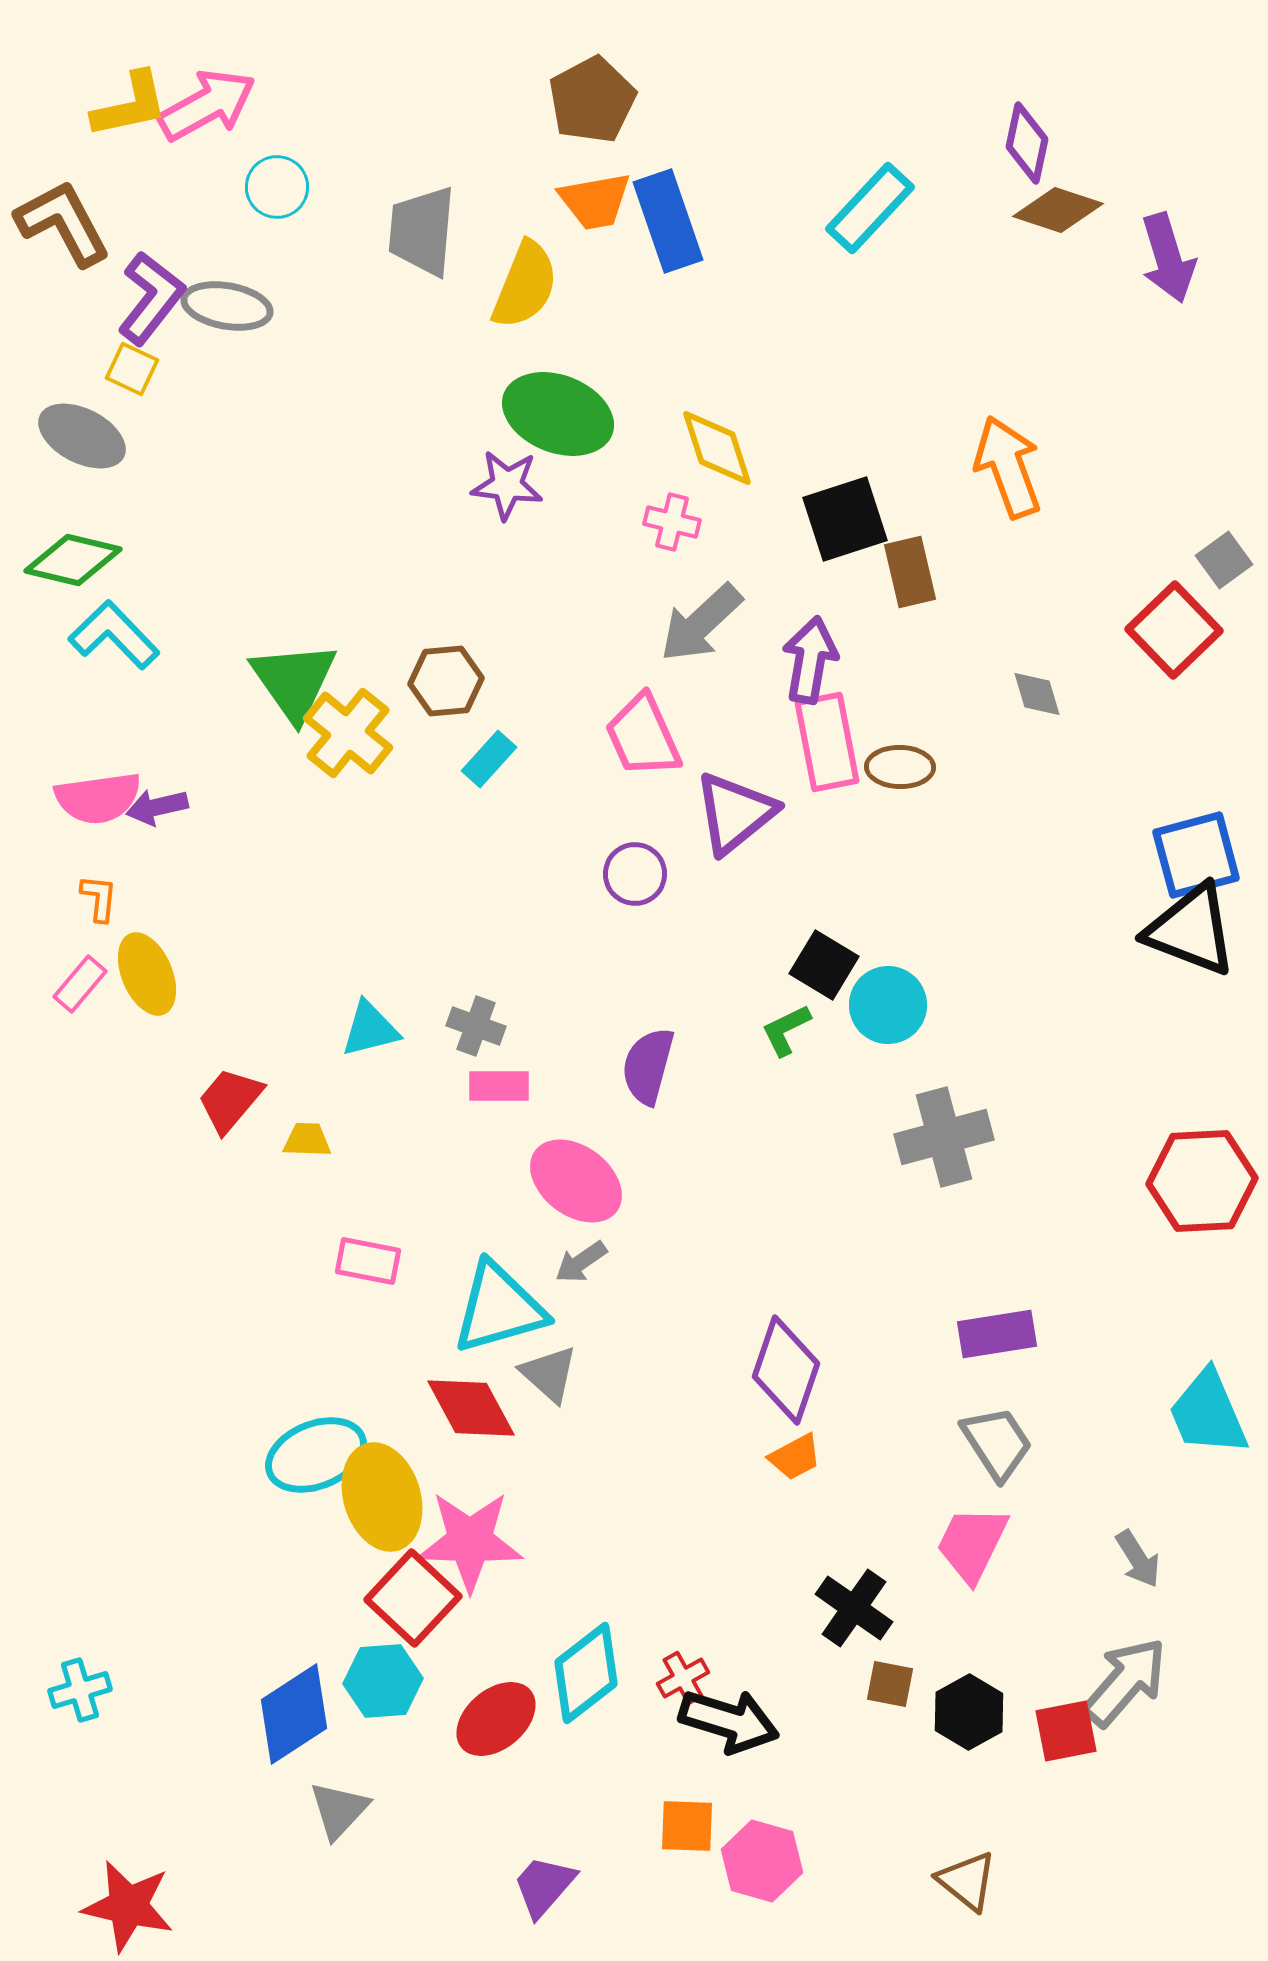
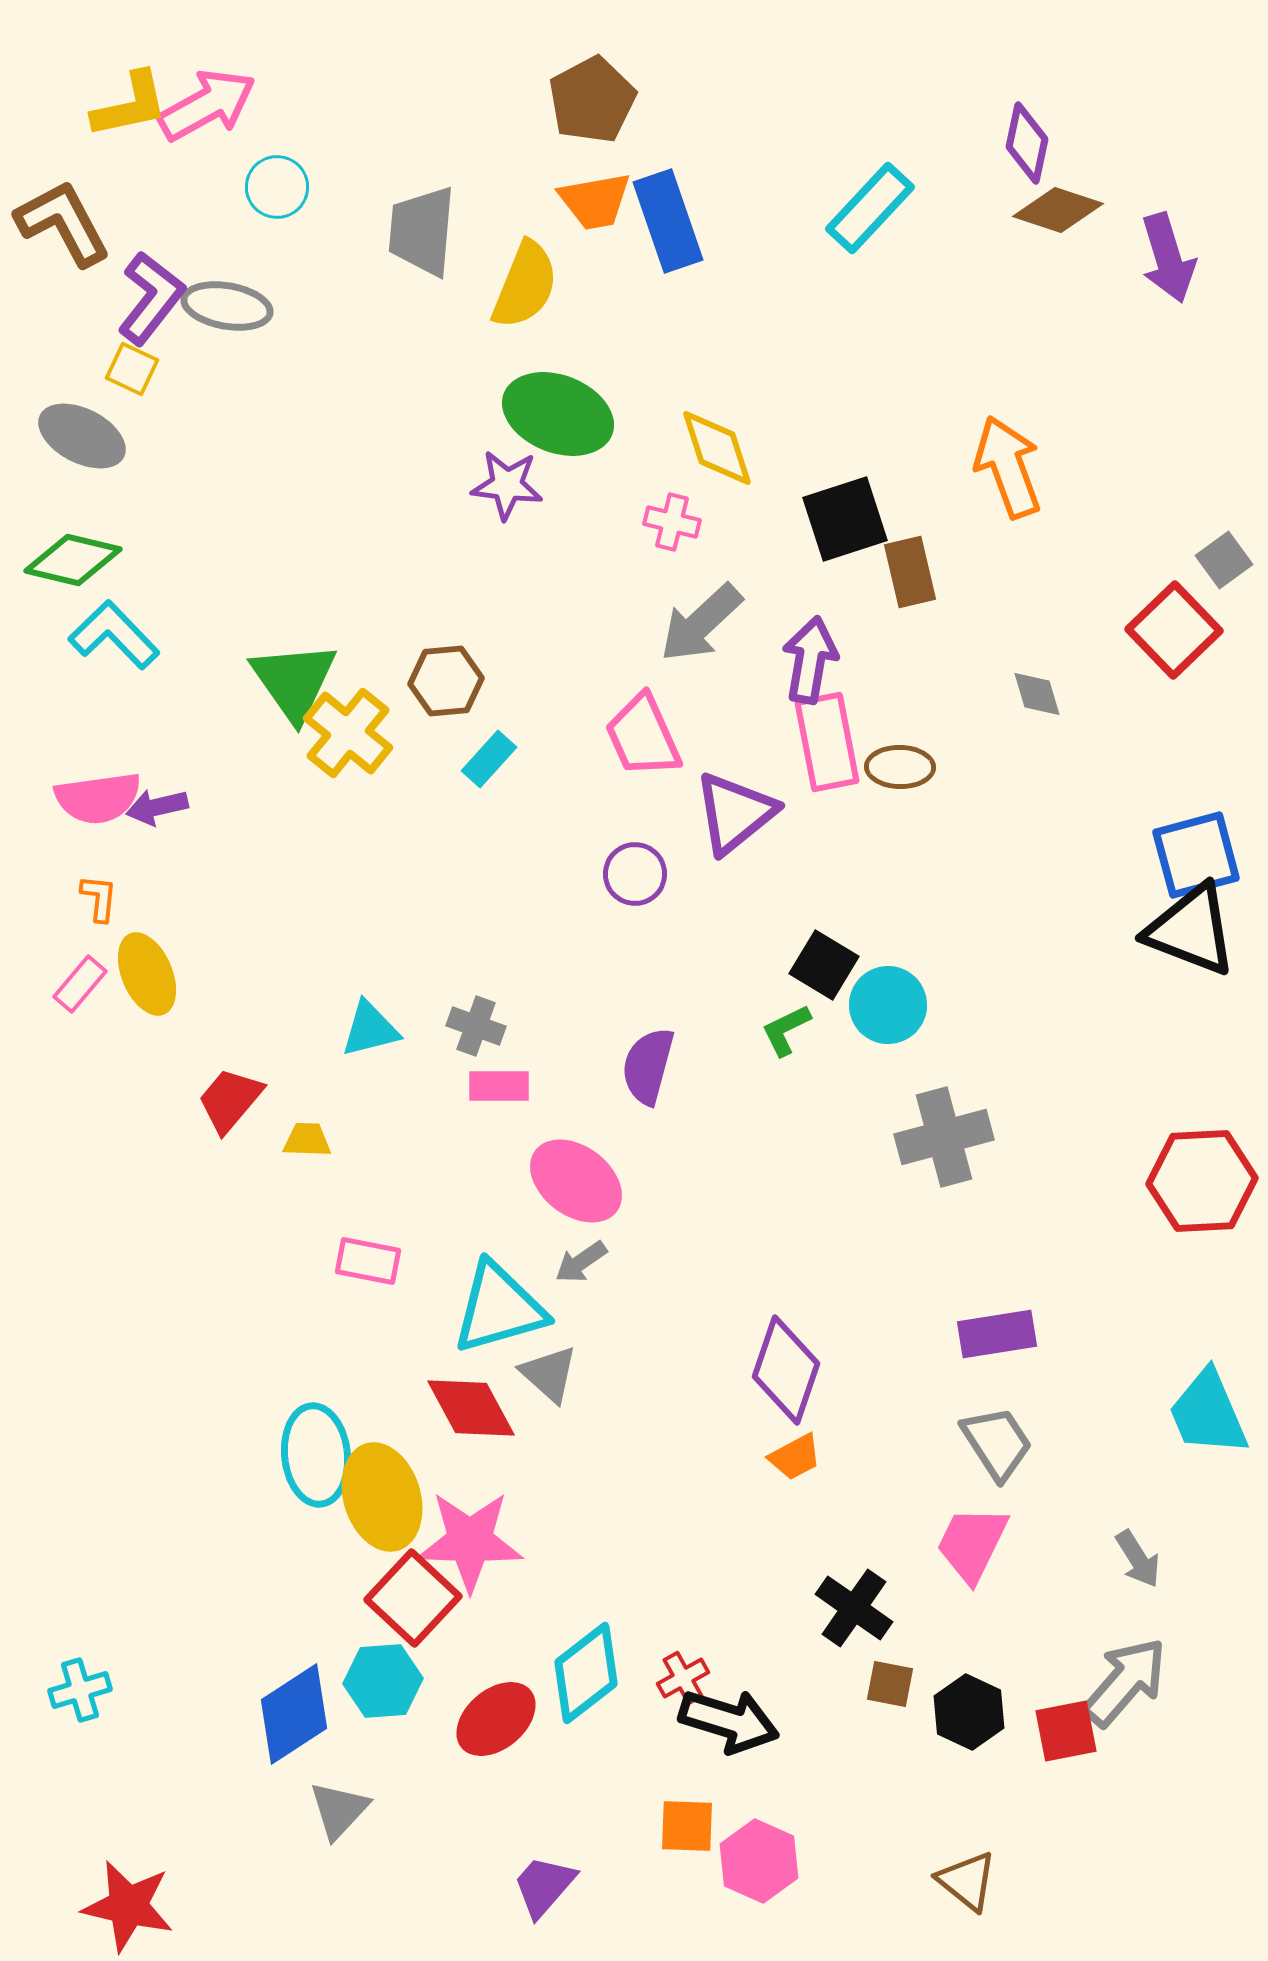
cyan ellipse at (316, 1455): rotated 74 degrees counterclockwise
black hexagon at (969, 1712): rotated 6 degrees counterclockwise
pink hexagon at (762, 1861): moved 3 px left; rotated 8 degrees clockwise
